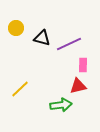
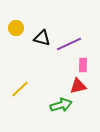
green arrow: rotated 10 degrees counterclockwise
